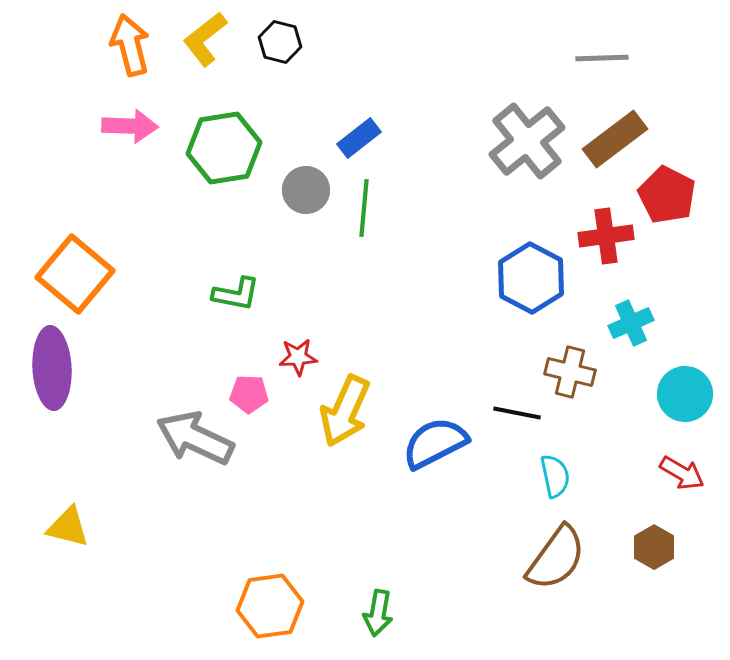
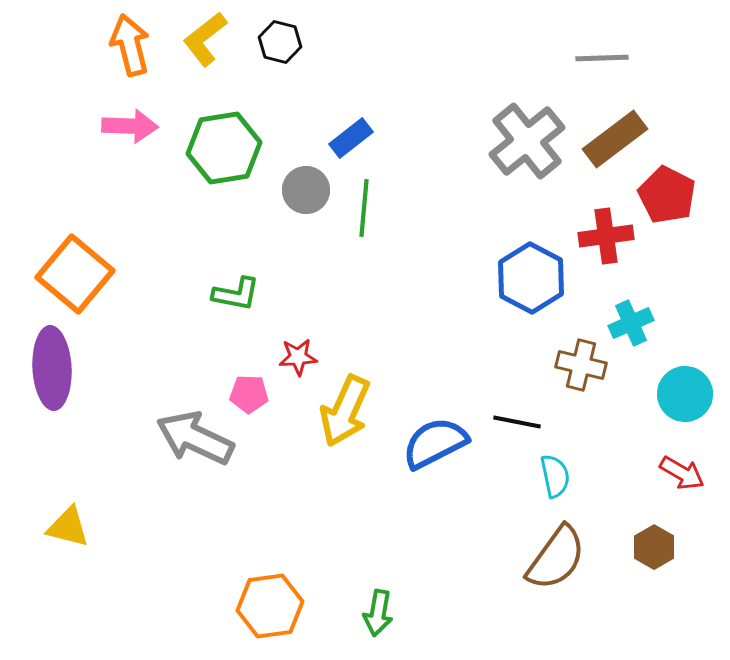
blue rectangle: moved 8 px left
brown cross: moved 11 px right, 7 px up
black line: moved 9 px down
